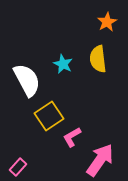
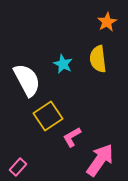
yellow square: moved 1 px left
